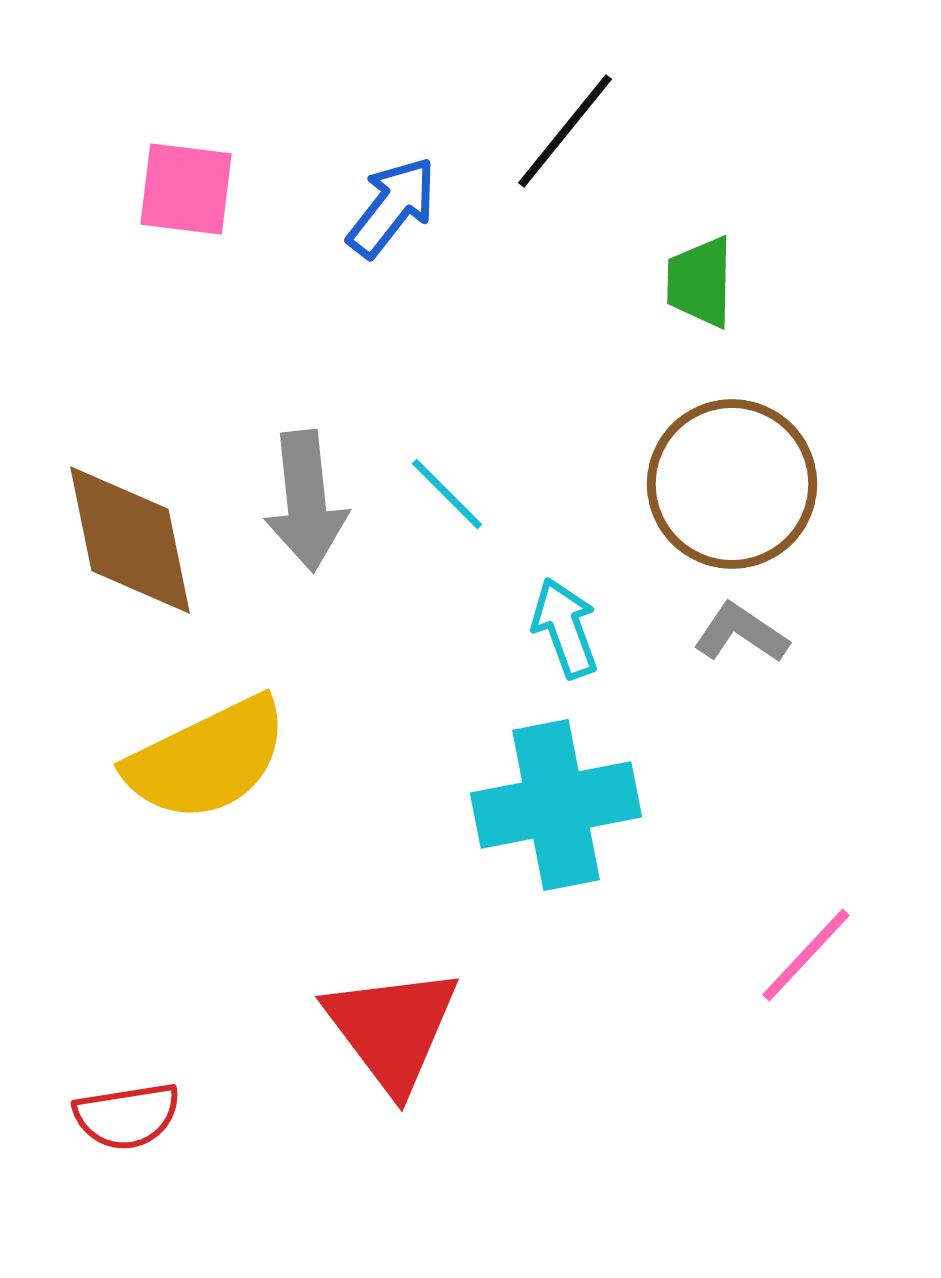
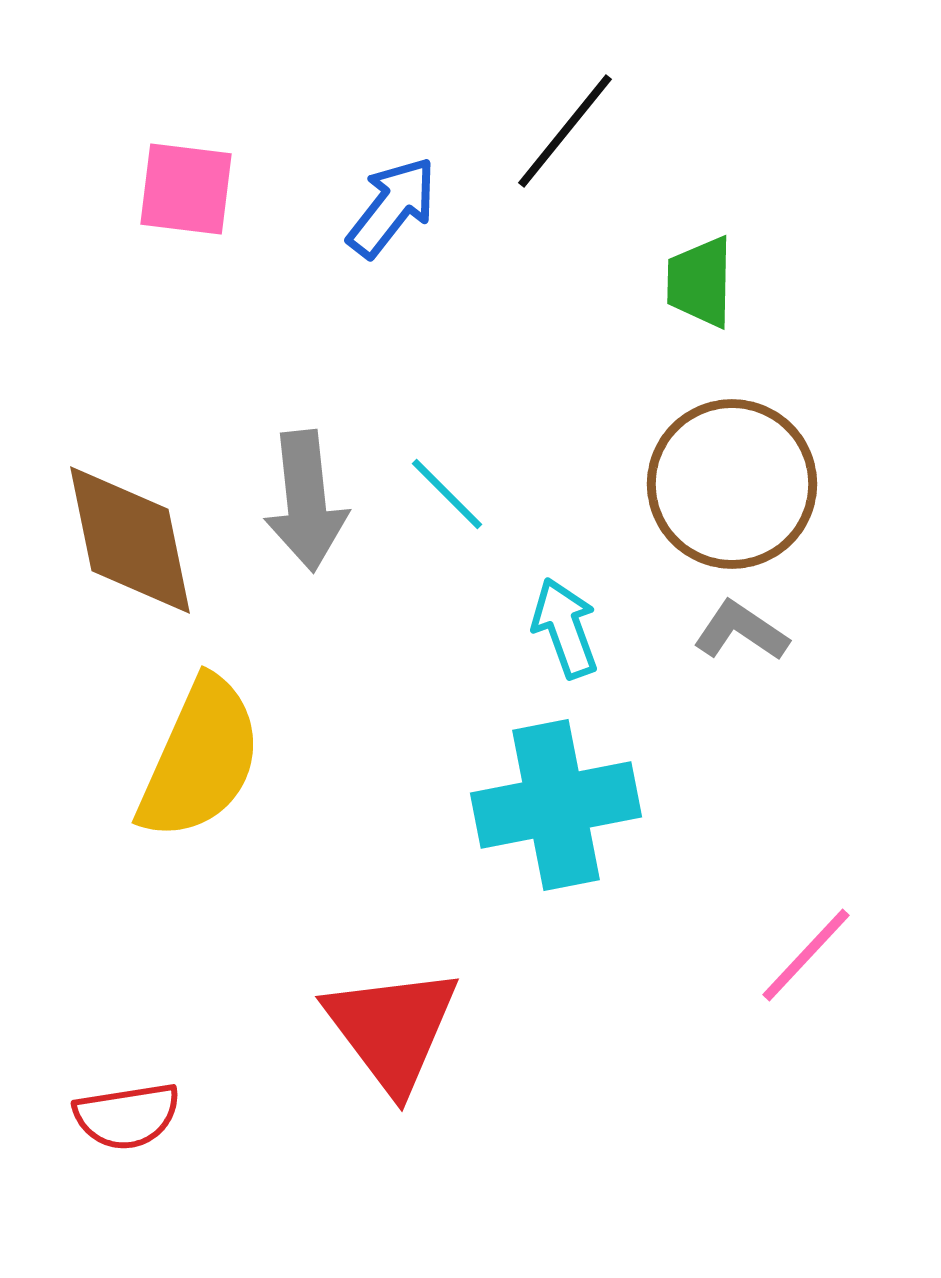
gray L-shape: moved 2 px up
yellow semicircle: moved 7 px left; rotated 40 degrees counterclockwise
